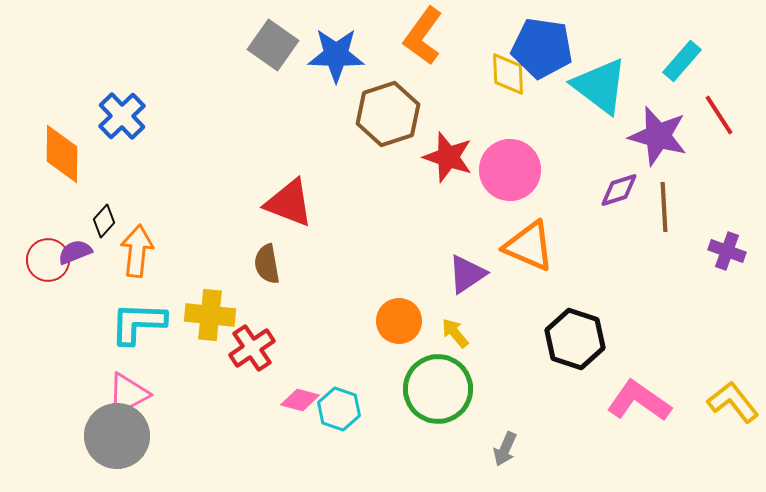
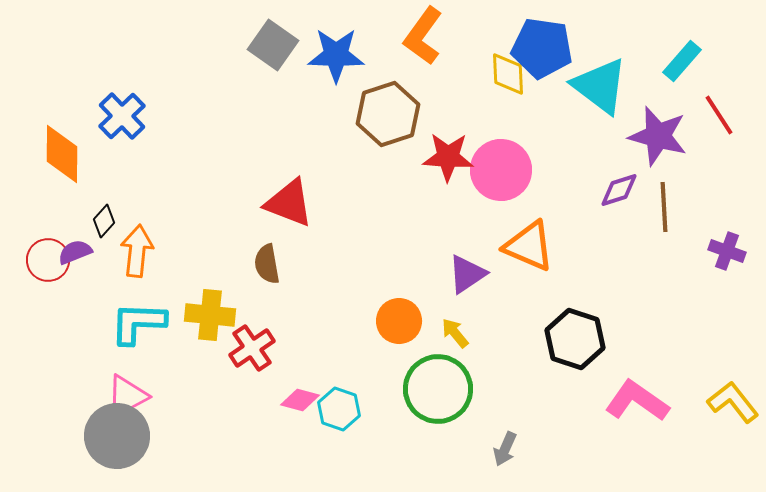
red star: rotated 15 degrees counterclockwise
pink circle: moved 9 px left
pink triangle: moved 1 px left, 2 px down
pink L-shape: moved 2 px left
